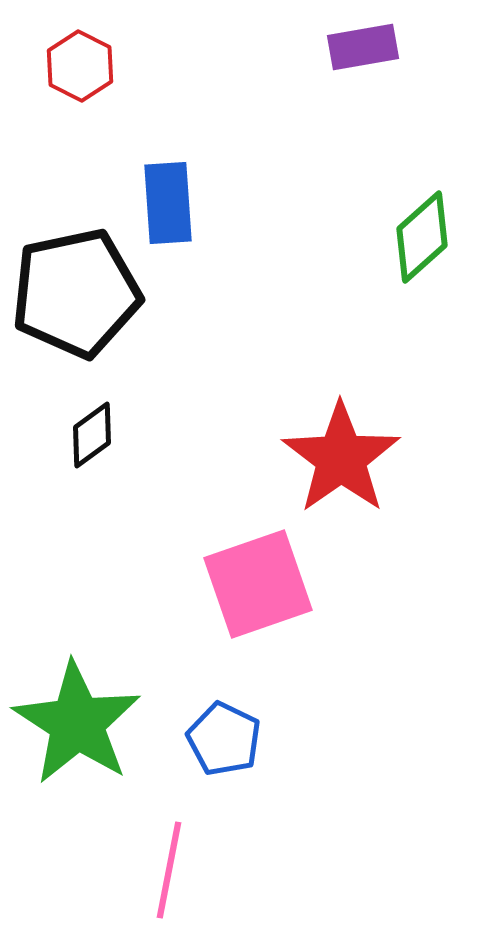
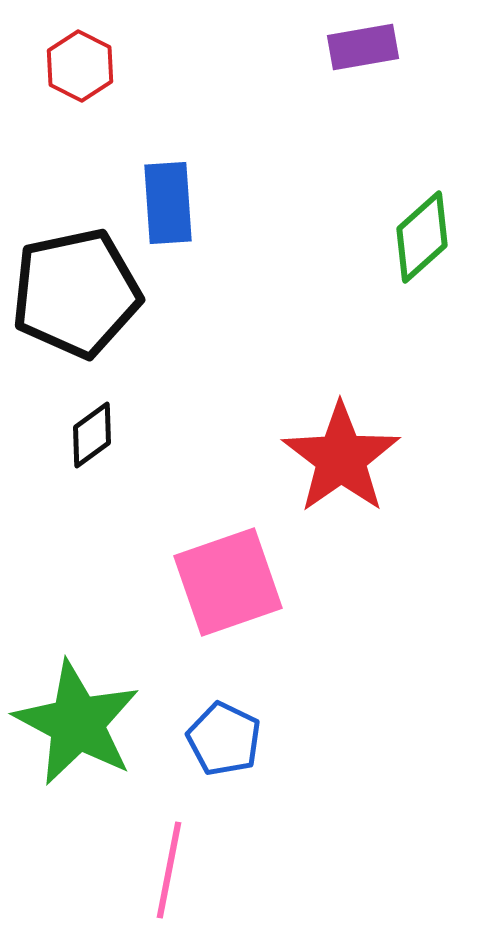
pink square: moved 30 px left, 2 px up
green star: rotated 5 degrees counterclockwise
